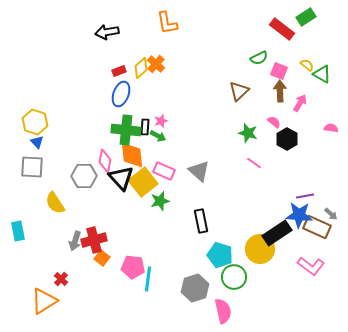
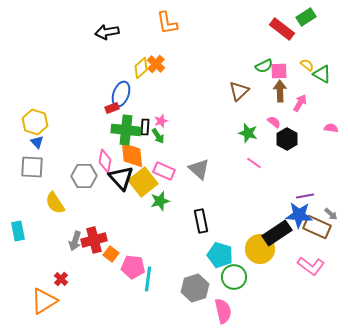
green semicircle at (259, 58): moved 5 px right, 8 px down
red rectangle at (119, 71): moved 7 px left, 37 px down
pink square at (279, 71): rotated 24 degrees counterclockwise
green arrow at (158, 136): rotated 28 degrees clockwise
gray triangle at (199, 171): moved 2 px up
orange square at (102, 258): moved 9 px right, 4 px up
